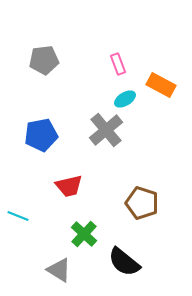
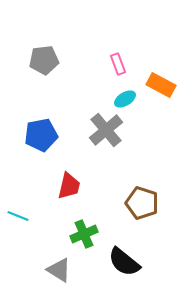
red trapezoid: rotated 64 degrees counterclockwise
green cross: rotated 24 degrees clockwise
